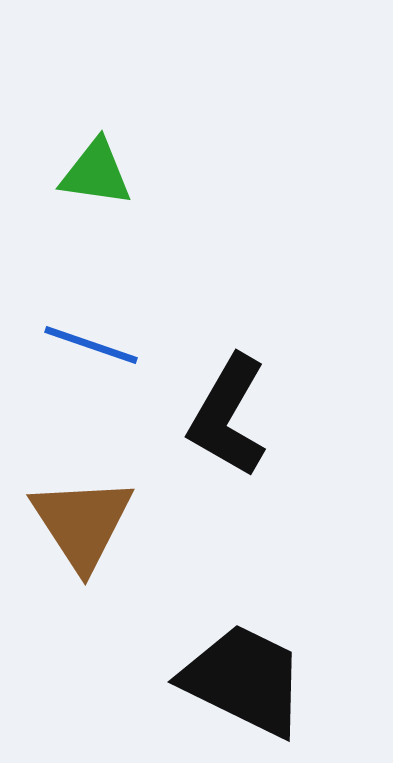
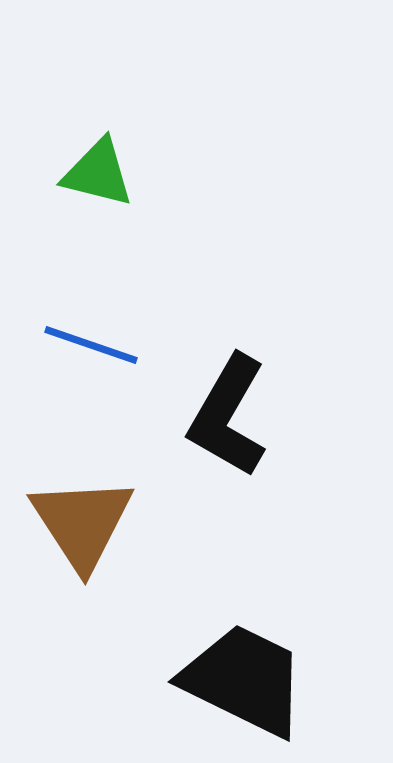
green triangle: moved 2 px right; rotated 6 degrees clockwise
